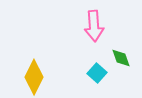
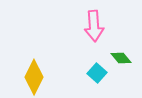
green diamond: rotated 20 degrees counterclockwise
